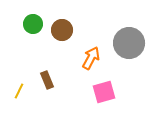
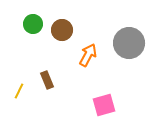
orange arrow: moved 3 px left, 3 px up
pink square: moved 13 px down
